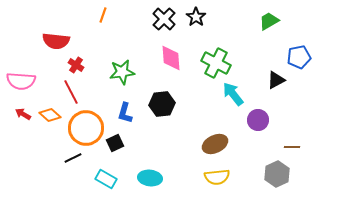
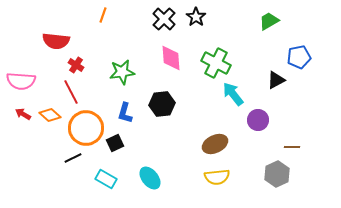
cyan ellipse: rotated 45 degrees clockwise
